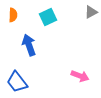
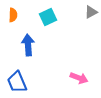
blue arrow: moved 1 px left; rotated 15 degrees clockwise
pink arrow: moved 1 px left, 2 px down
blue trapezoid: rotated 15 degrees clockwise
